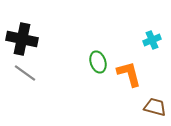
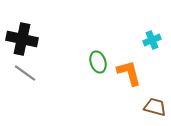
orange L-shape: moved 1 px up
